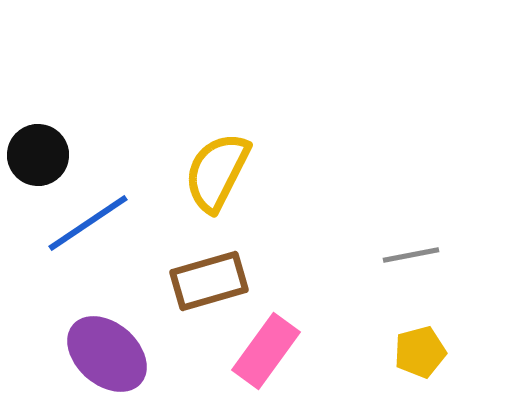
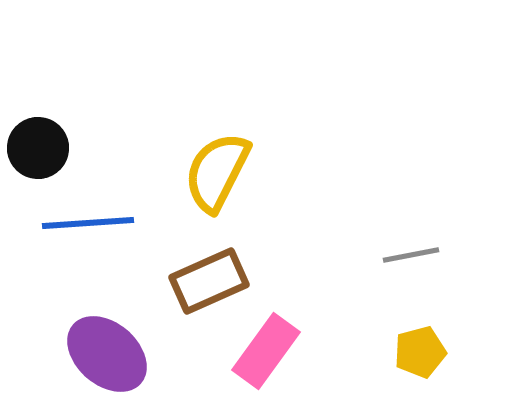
black circle: moved 7 px up
blue line: rotated 30 degrees clockwise
brown rectangle: rotated 8 degrees counterclockwise
